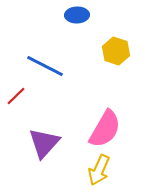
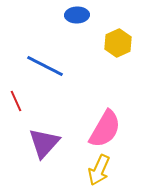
yellow hexagon: moved 2 px right, 8 px up; rotated 16 degrees clockwise
red line: moved 5 px down; rotated 70 degrees counterclockwise
